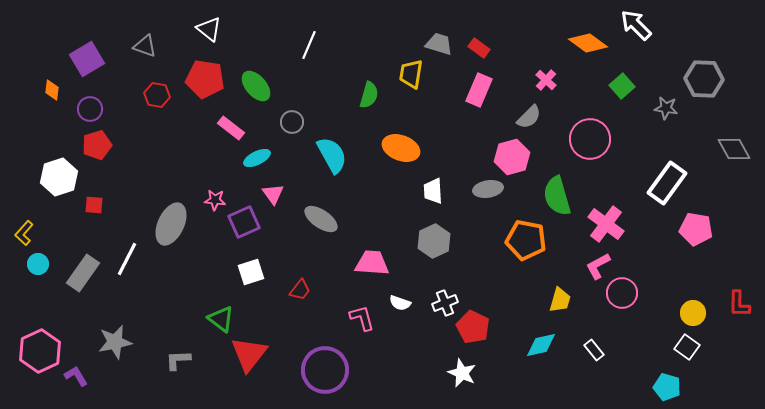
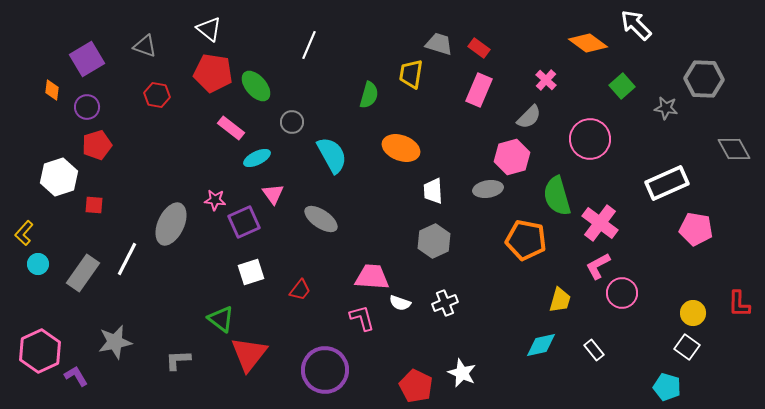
red pentagon at (205, 79): moved 8 px right, 6 px up
purple circle at (90, 109): moved 3 px left, 2 px up
white rectangle at (667, 183): rotated 30 degrees clockwise
pink cross at (606, 224): moved 6 px left, 1 px up
pink trapezoid at (372, 263): moved 14 px down
red pentagon at (473, 327): moved 57 px left, 59 px down
